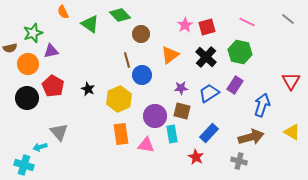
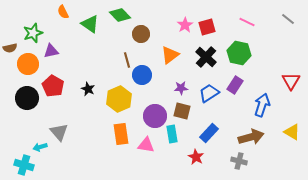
green hexagon: moved 1 px left, 1 px down
